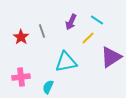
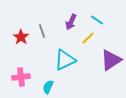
purple triangle: moved 3 px down
cyan triangle: moved 1 px left, 2 px up; rotated 15 degrees counterclockwise
